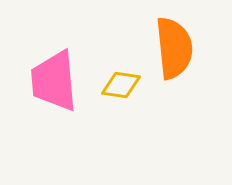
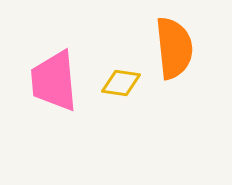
yellow diamond: moved 2 px up
